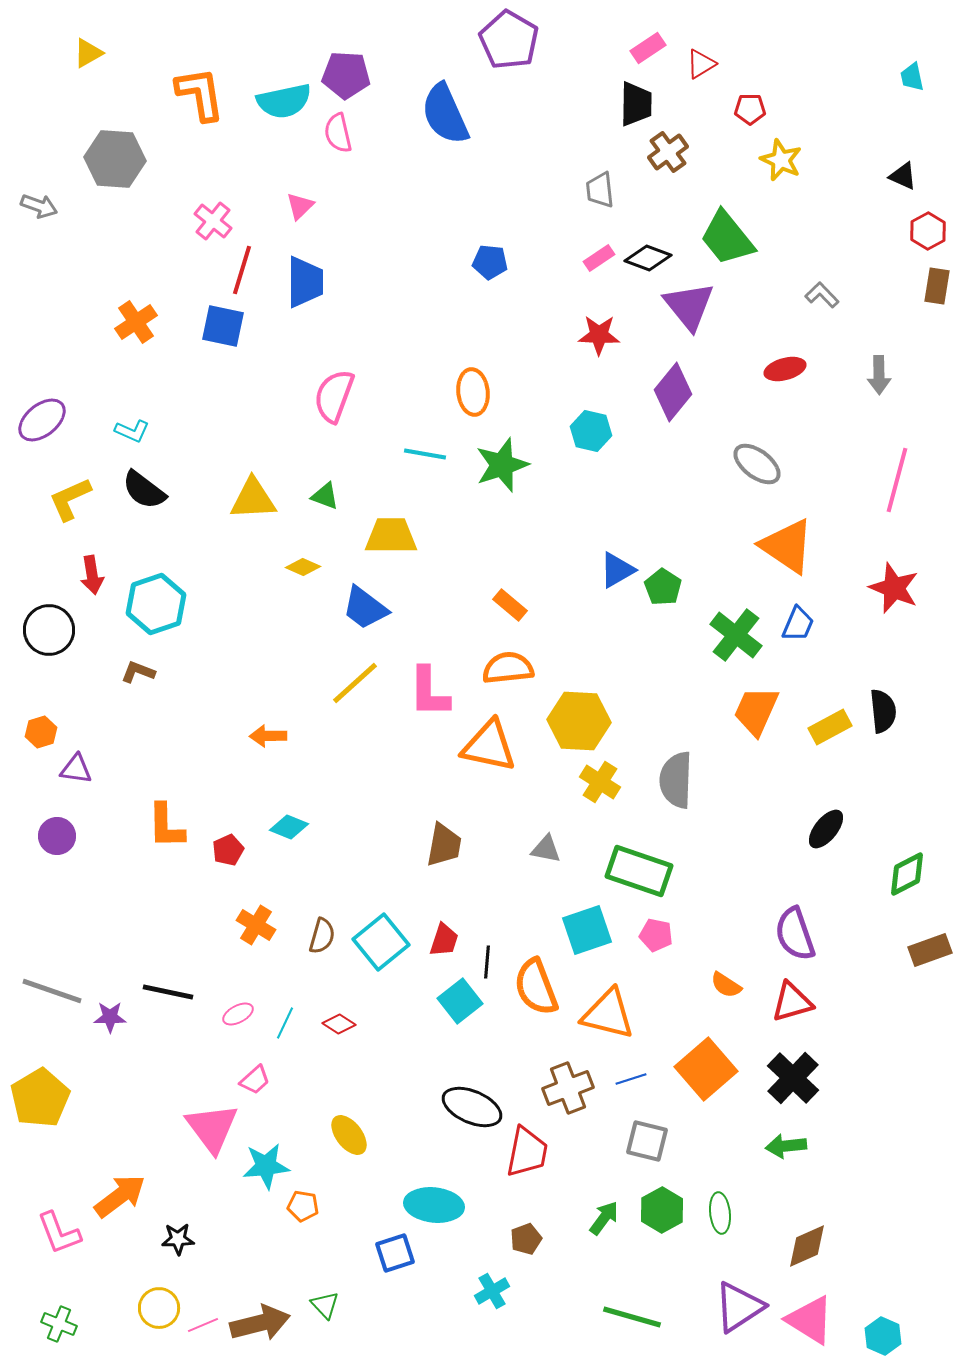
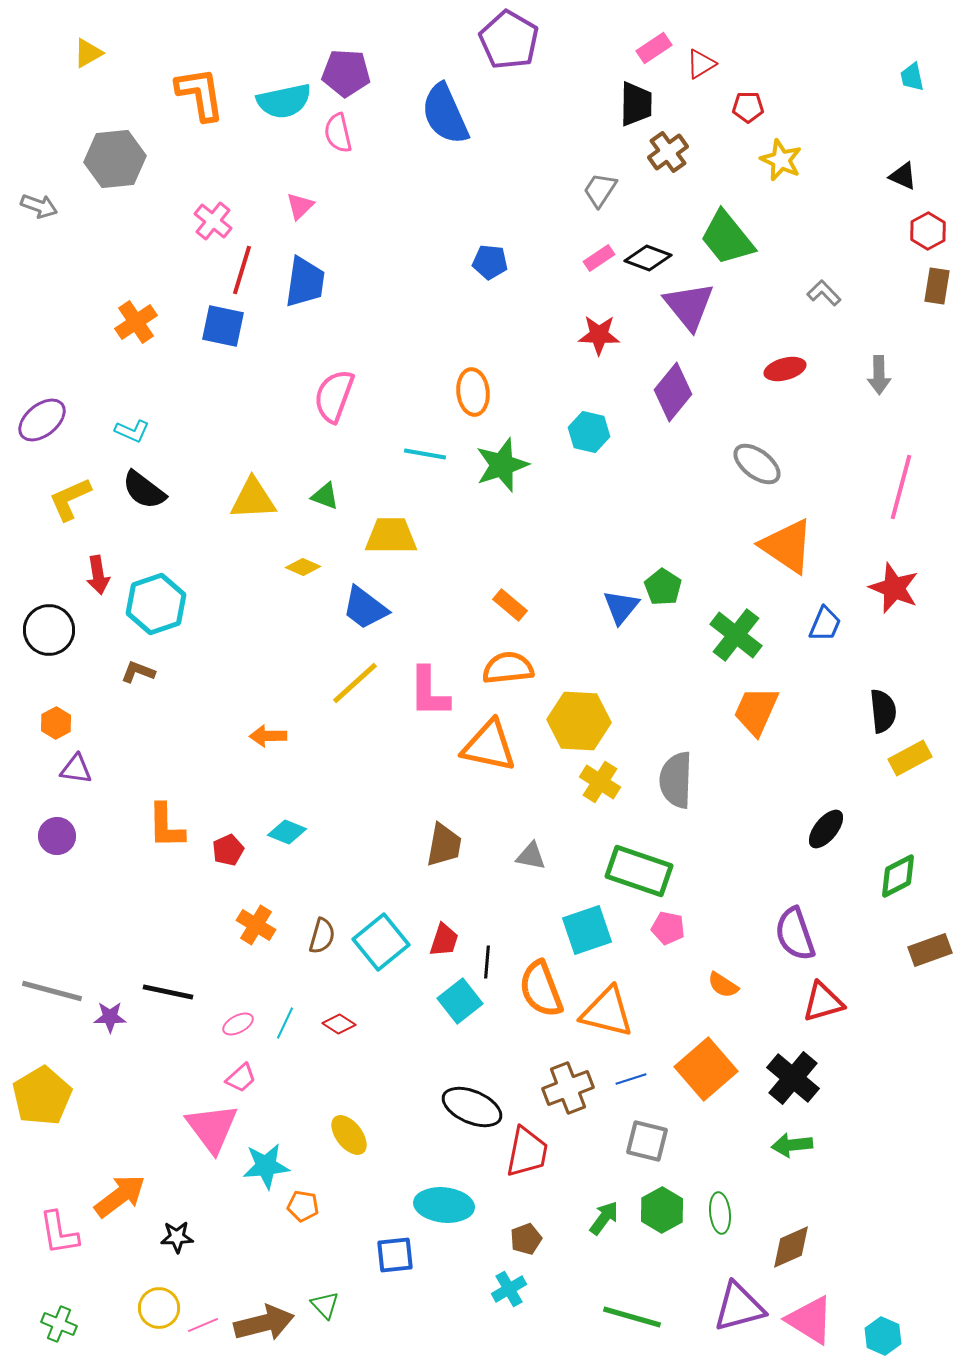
pink rectangle at (648, 48): moved 6 px right
purple pentagon at (346, 75): moved 2 px up
red pentagon at (750, 109): moved 2 px left, 2 px up
gray hexagon at (115, 159): rotated 10 degrees counterclockwise
gray trapezoid at (600, 190): rotated 39 degrees clockwise
blue trapezoid at (305, 282): rotated 8 degrees clockwise
gray L-shape at (822, 295): moved 2 px right, 2 px up
cyan hexagon at (591, 431): moved 2 px left, 1 px down
pink line at (897, 480): moved 4 px right, 7 px down
blue triangle at (617, 570): moved 4 px right, 37 px down; rotated 21 degrees counterclockwise
red arrow at (92, 575): moved 6 px right
blue trapezoid at (798, 624): moved 27 px right
yellow rectangle at (830, 727): moved 80 px right, 31 px down
orange hexagon at (41, 732): moved 15 px right, 9 px up; rotated 12 degrees counterclockwise
cyan diamond at (289, 827): moved 2 px left, 5 px down
gray triangle at (546, 849): moved 15 px left, 7 px down
green diamond at (907, 874): moved 9 px left, 2 px down
pink pentagon at (656, 935): moved 12 px right, 7 px up
orange semicircle at (726, 985): moved 3 px left
orange semicircle at (536, 987): moved 5 px right, 2 px down
gray line at (52, 991): rotated 4 degrees counterclockwise
red triangle at (792, 1002): moved 31 px right
pink ellipse at (238, 1014): moved 10 px down
orange triangle at (608, 1014): moved 1 px left, 2 px up
black cross at (793, 1078): rotated 4 degrees counterclockwise
pink trapezoid at (255, 1080): moved 14 px left, 2 px up
yellow pentagon at (40, 1098): moved 2 px right, 2 px up
green arrow at (786, 1146): moved 6 px right, 1 px up
cyan ellipse at (434, 1205): moved 10 px right
pink L-shape at (59, 1233): rotated 12 degrees clockwise
black star at (178, 1239): moved 1 px left, 2 px up
brown diamond at (807, 1246): moved 16 px left, 1 px down
blue square at (395, 1253): moved 2 px down; rotated 12 degrees clockwise
cyan cross at (492, 1291): moved 17 px right, 2 px up
purple triangle at (739, 1307): rotated 18 degrees clockwise
brown arrow at (260, 1323): moved 4 px right
